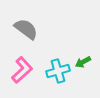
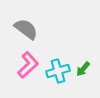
green arrow: moved 7 px down; rotated 21 degrees counterclockwise
pink L-shape: moved 6 px right, 5 px up
